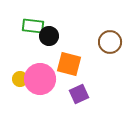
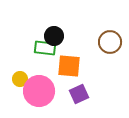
green rectangle: moved 12 px right, 22 px down
black circle: moved 5 px right
orange square: moved 2 px down; rotated 10 degrees counterclockwise
pink circle: moved 1 px left, 12 px down
